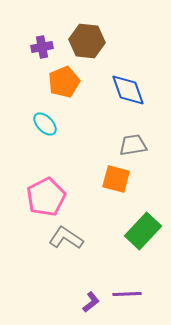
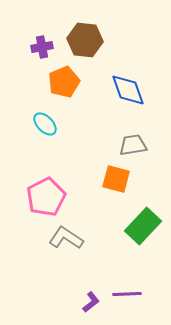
brown hexagon: moved 2 px left, 1 px up
green rectangle: moved 5 px up
